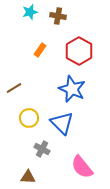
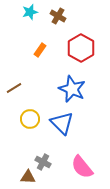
brown cross: rotated 21 degrees clockwise
red hexagon: moved 2 px right, 3 px up
yellow circle: moved 1 px right, 1 px down
gray cross: moved 1 px right, 13 px down
